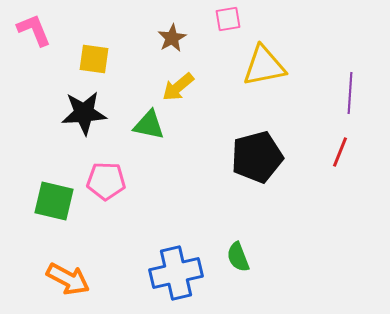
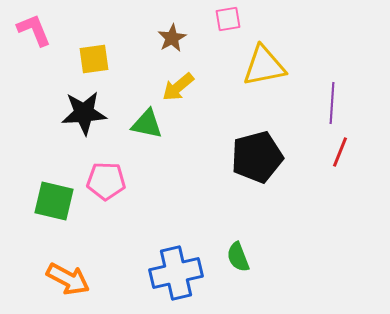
yellow square: rotated 16 degrees counterclockwise
purple line: moved 18 px left, 10 px down
green triangle: moved 2 px left, 1 px up
